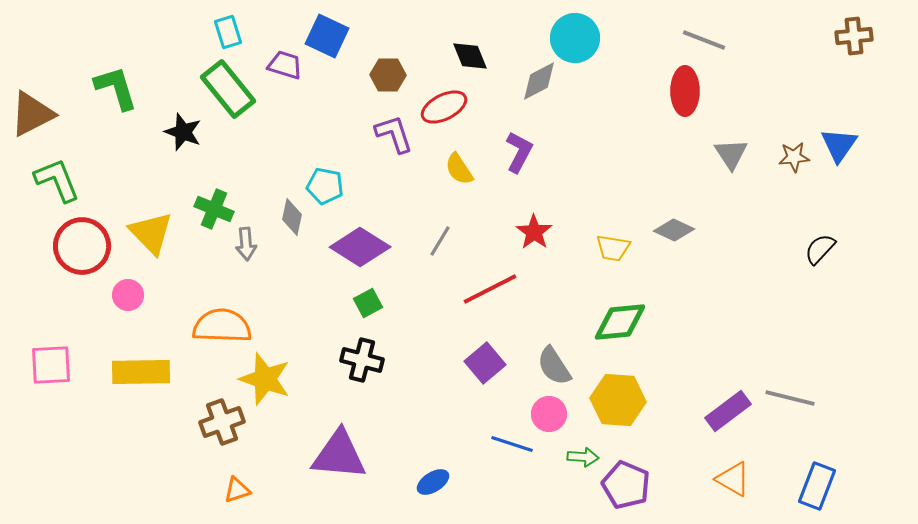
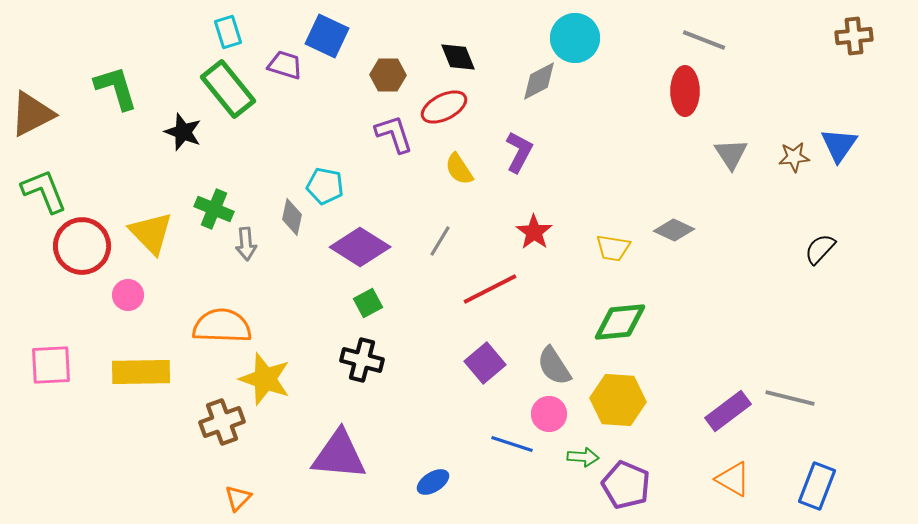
black diamond at (470, 56): moved 12 px left, 1 px down
green L-shape at (57, 180): moved 13 px left, 11 px down
orange triangle at (237, 490): moved 1 px right, 8 px down; rotated 28 degrees counterclockwise
